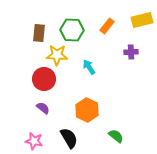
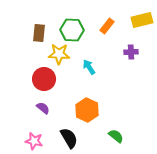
yellow star: moved 2 px right, 1 px up
